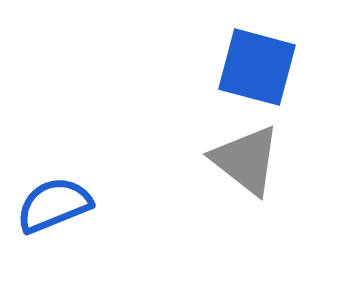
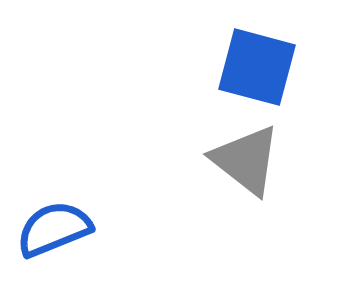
blue semicircle: moved 24 px down
